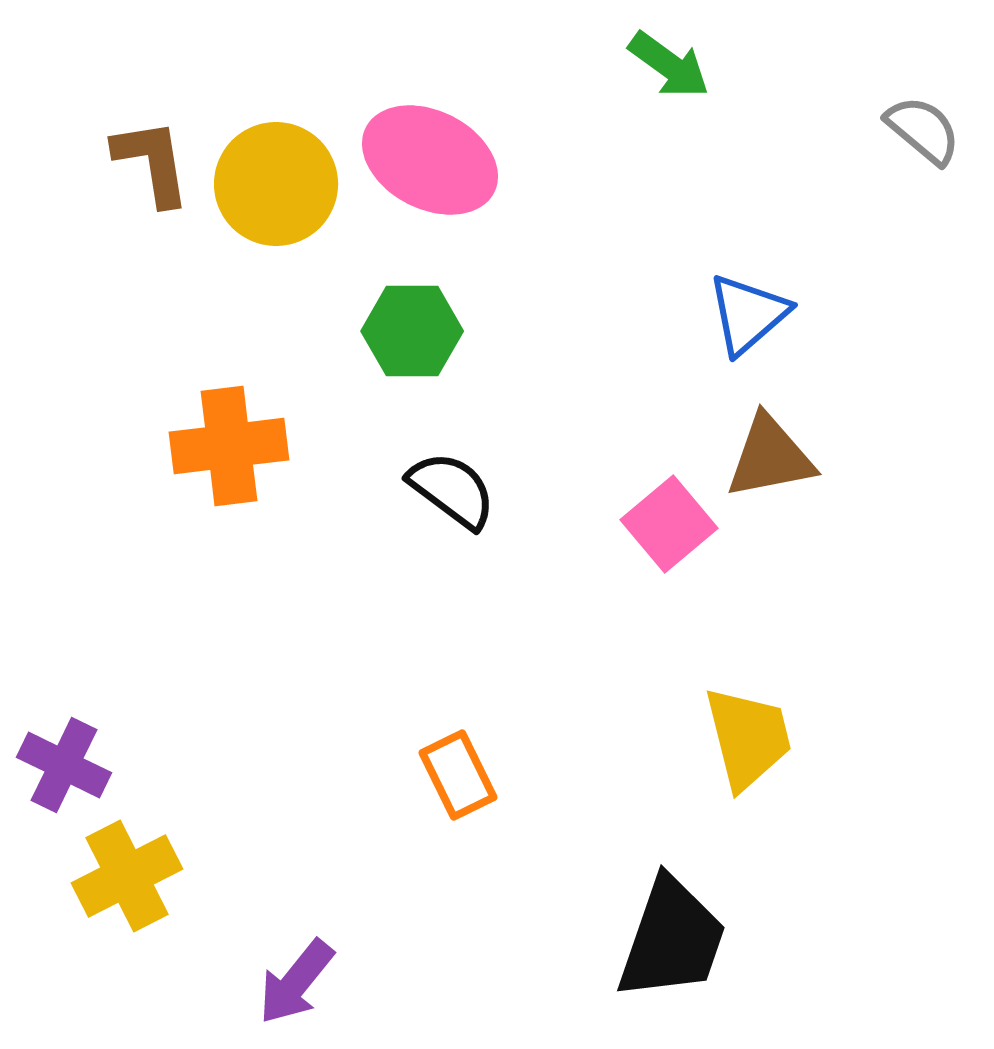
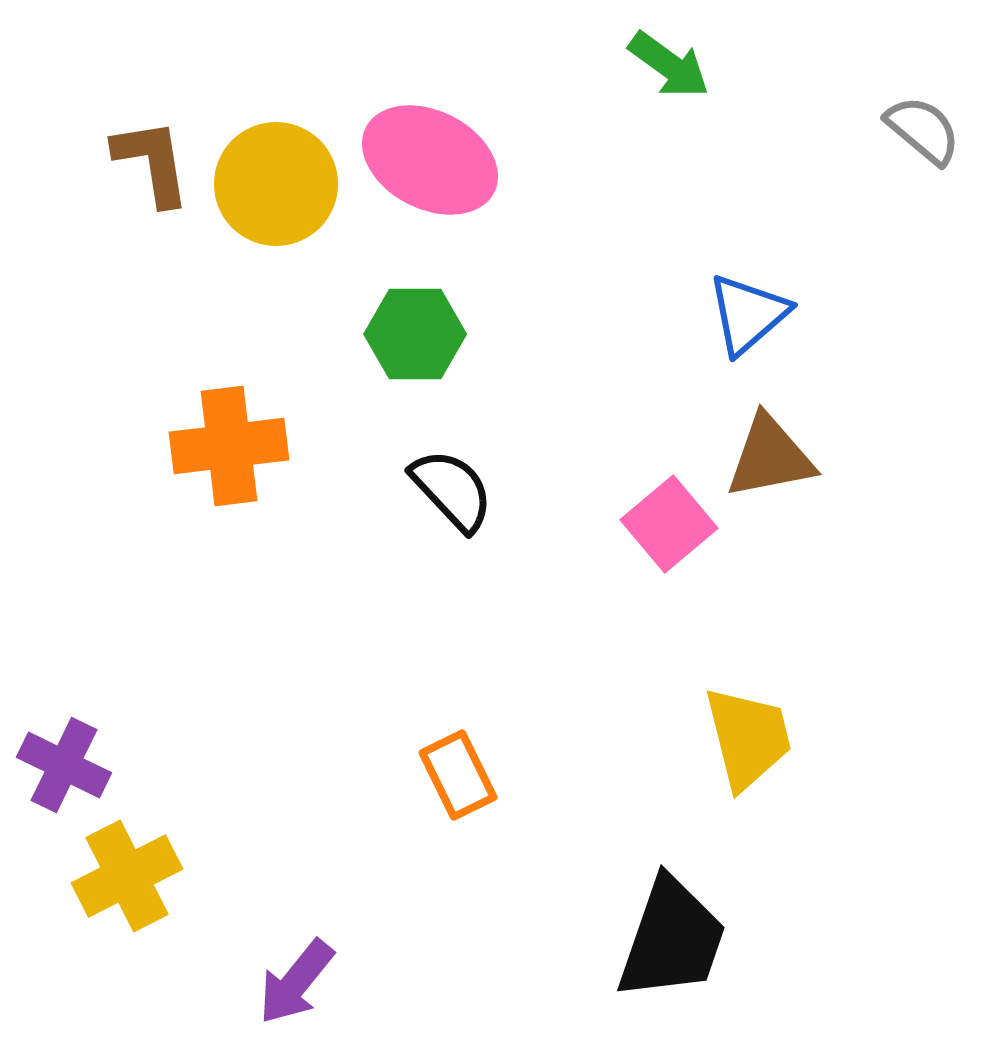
green hexagon: moved 3 px right, 3 px down
black semicircle: rotated 10 degrees clockwise
